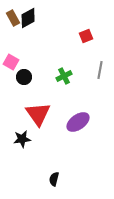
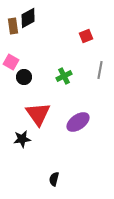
brown rectangle: moved 8 px down; rotated 21 degrees clockwise
